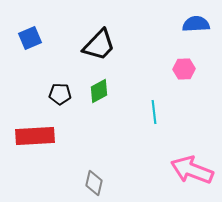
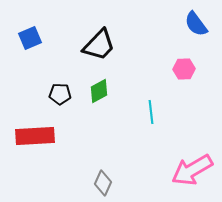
blue semicircle: rotated 124 degrees counterclockwise
cyan line: moved 3 px left
pink arrow: rotated 51 degrees counterclockwise
gray diamond: moved 9 px right; rotated 10 degrees clockwise
